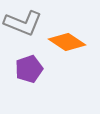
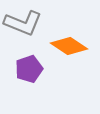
orange diamond: moved 2 px right, 4 px down
